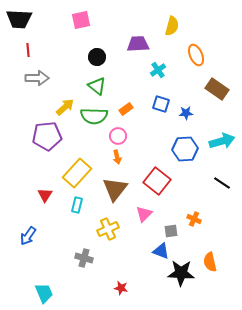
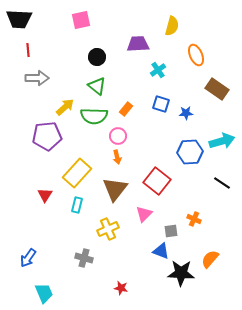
orange rectangle: rotated 16 degrees counterclockwise
blue hexagon: moved 5 px right, 3 px down
blue arrow: moved 22 px down
orange semicircle: moved 3 px up; rotated 54 degrees clockwise
